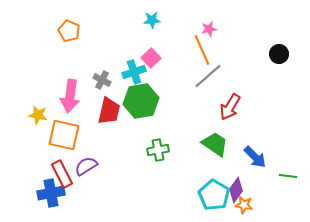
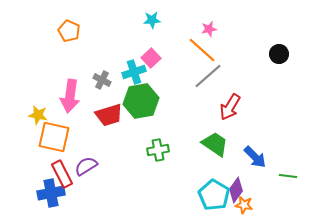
orange line: rotated 24 degrees counterclockwise
red trapezoid: moved 4 px down; rotated 60 degrees clockwise
orange square: moved 10 px left, 2 px down
